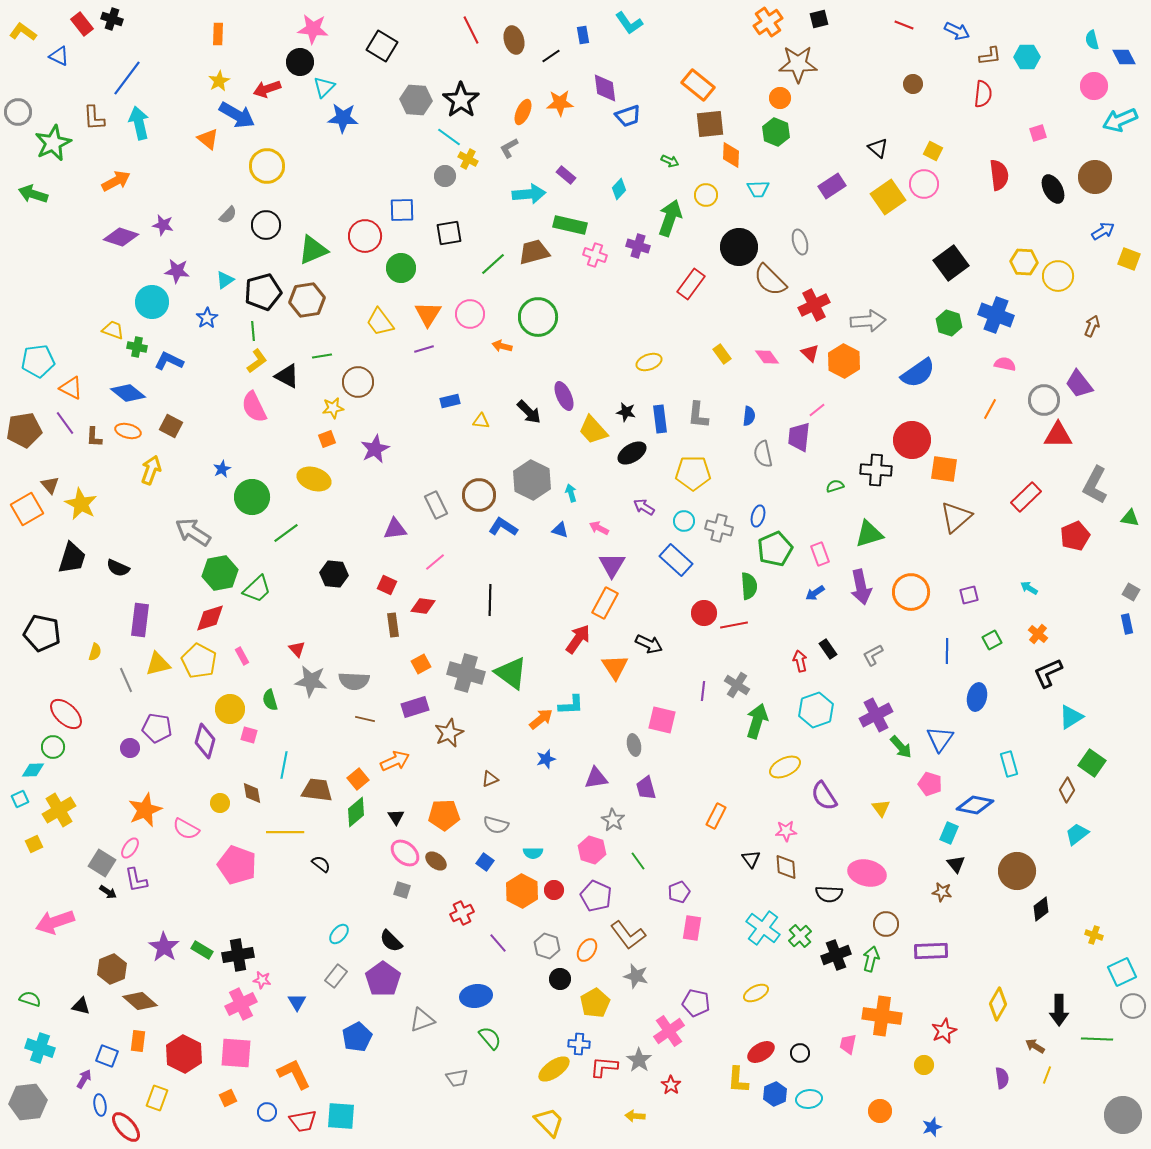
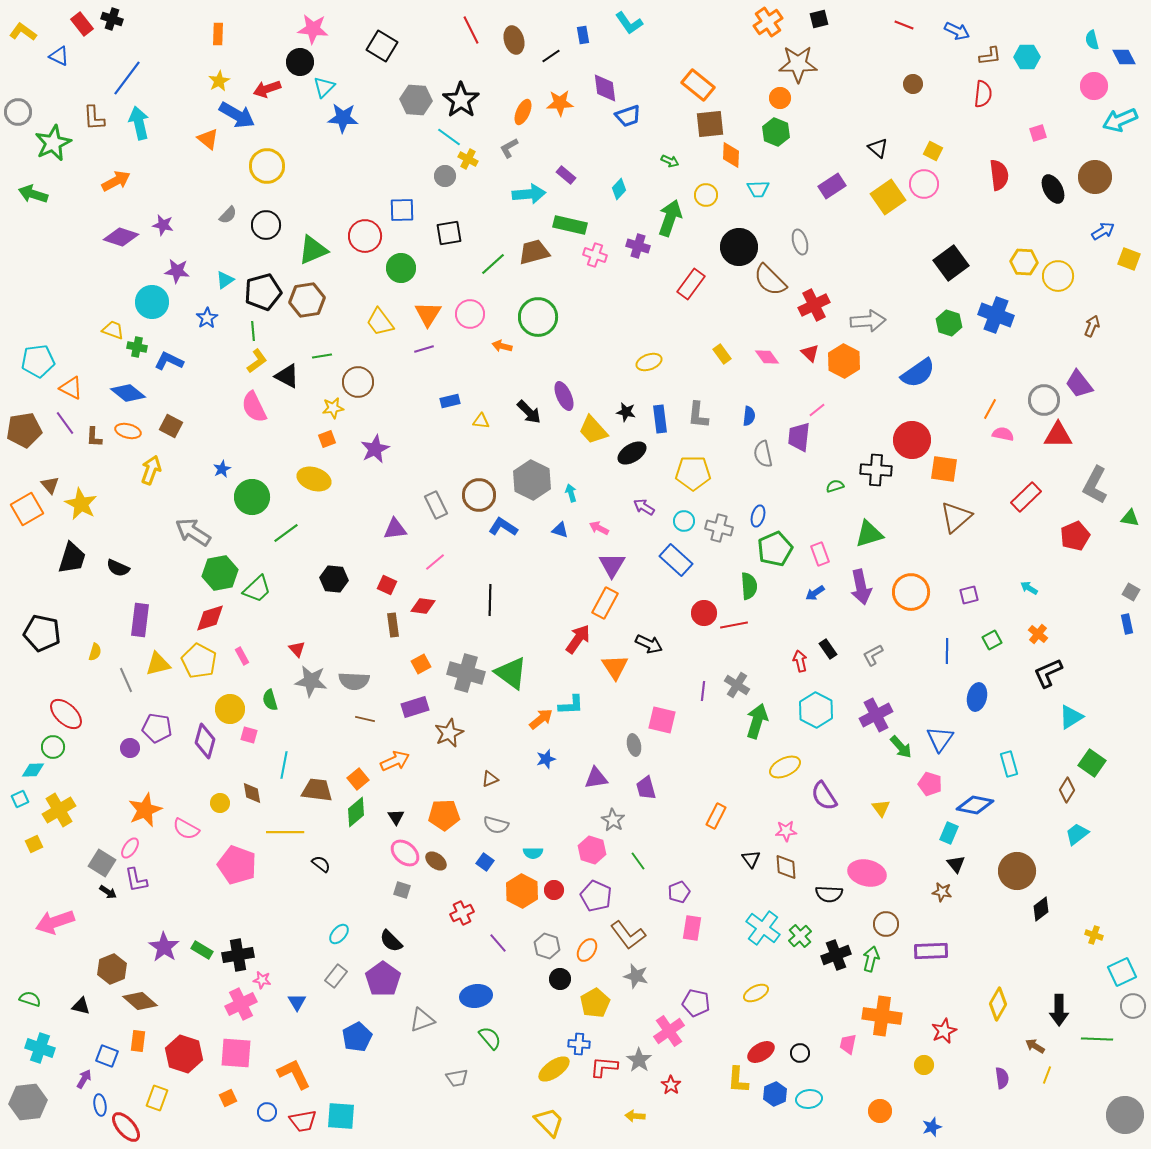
pink semicircle at (1005, 364): moved 2 px left, 70 px down
black hexagon at (334, 574): moved 5 px down
cyan hexagon at (816, 710): rotated 12 degrees counterclockwise
red hexagon at (184, 1054): rotated 9 degrees counterclockwise
gray circle at (1123, 1115): moved 2 px right
